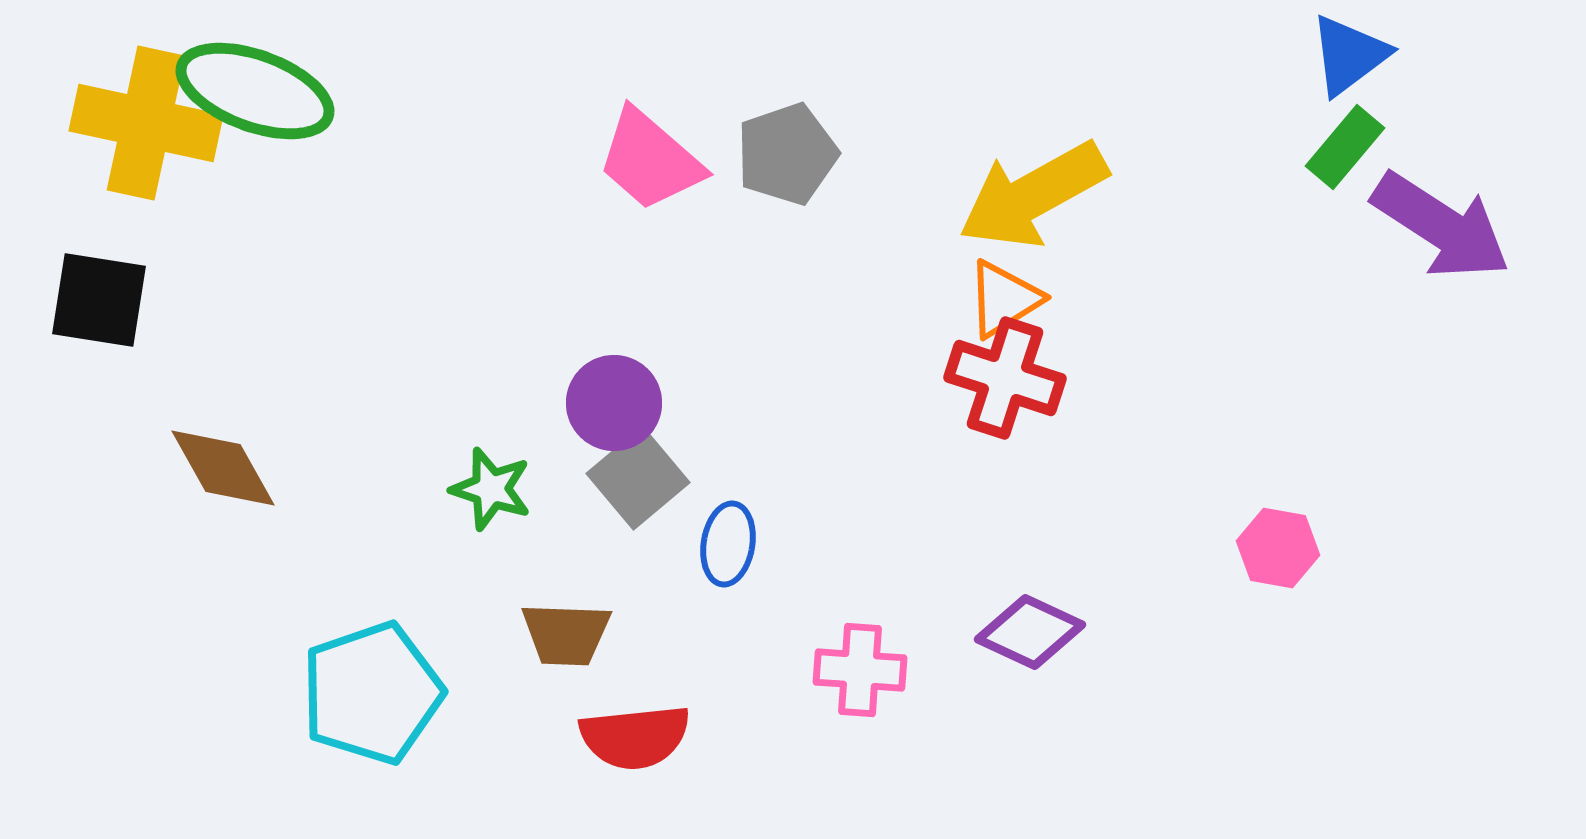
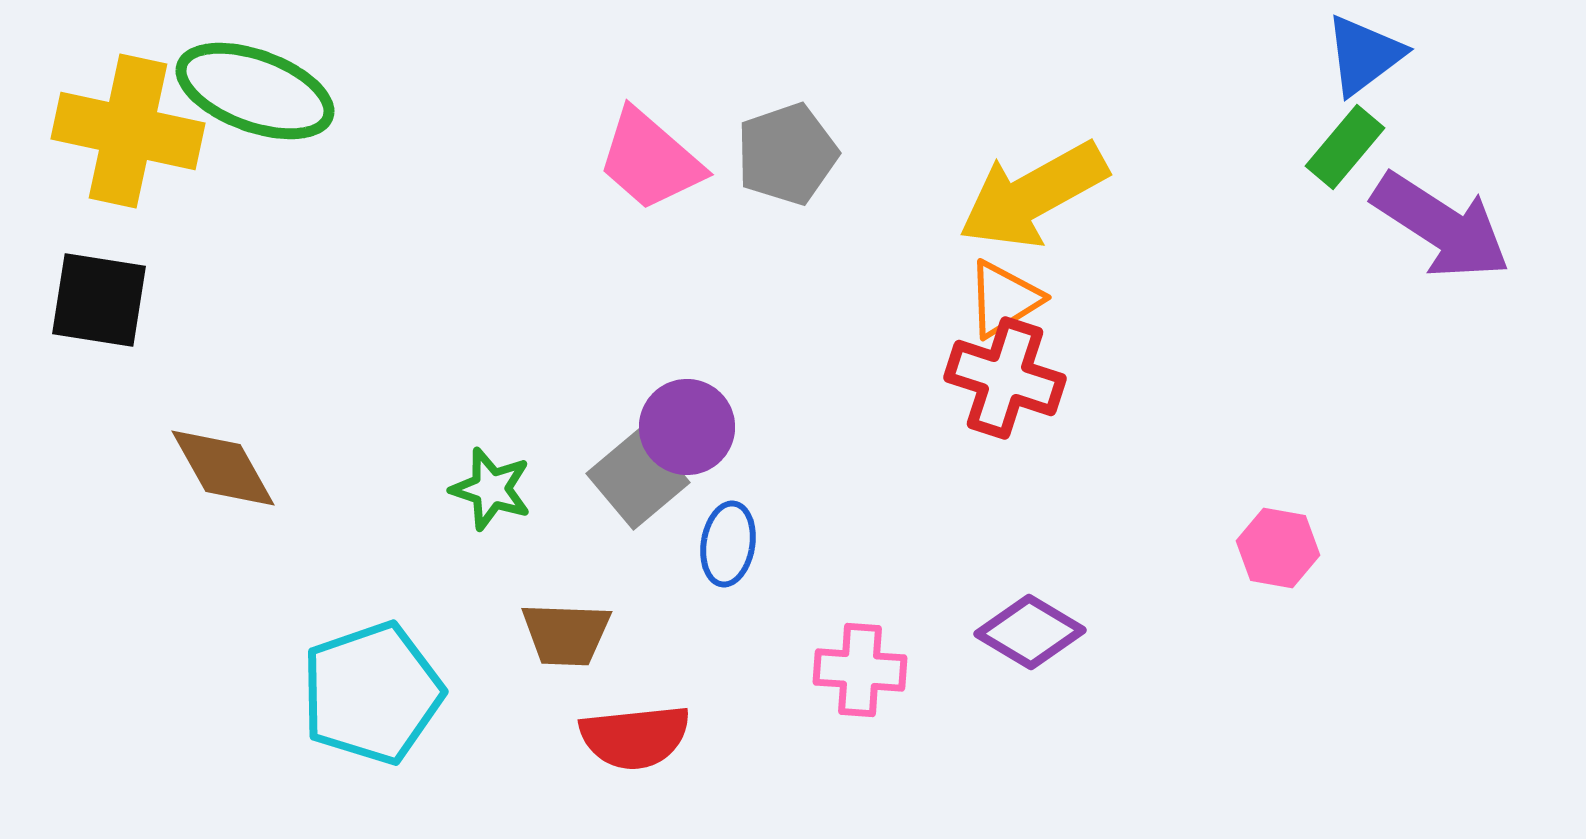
blue triangle: moved 15 px right
yellow cross: moved 18 px left, 8 px down
purple circle: moved 73 px right, 24 px down
purple diamond: rotated 6 degrees clockwise
